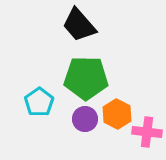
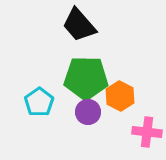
orange hexagon: moved 3 px right, 18 px up
purple circle: moved 3 px right, 7 px up
